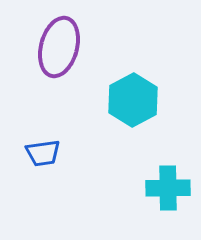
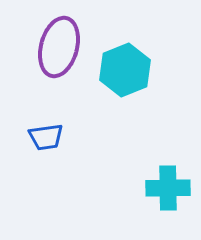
cyan hexagon: moved 8 px left, 30 px up; rotated 6 degrees clockwise
blue trapezoid: moved 3 px right, 16 px up
